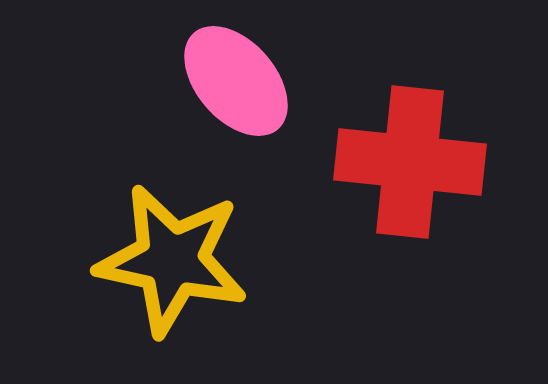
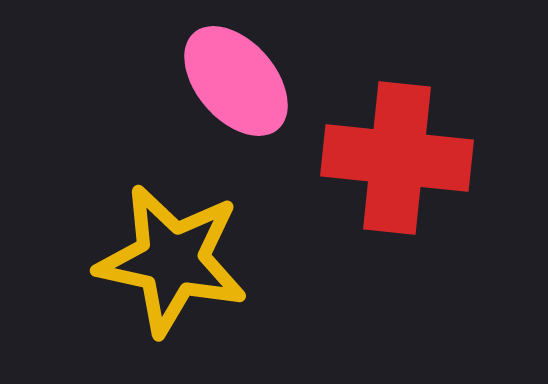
red cross: moved 13 px left, 4 px up
